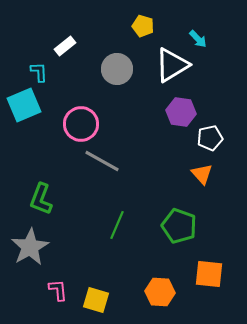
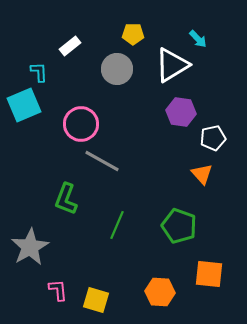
yellow pentagon: moved 10 px left, 8 px down; rotated 15 degrees counterclockwise
white rectangle: moved 5 px right
white pentagon: moved 3 px right
green L-shape: moved 25 px right
